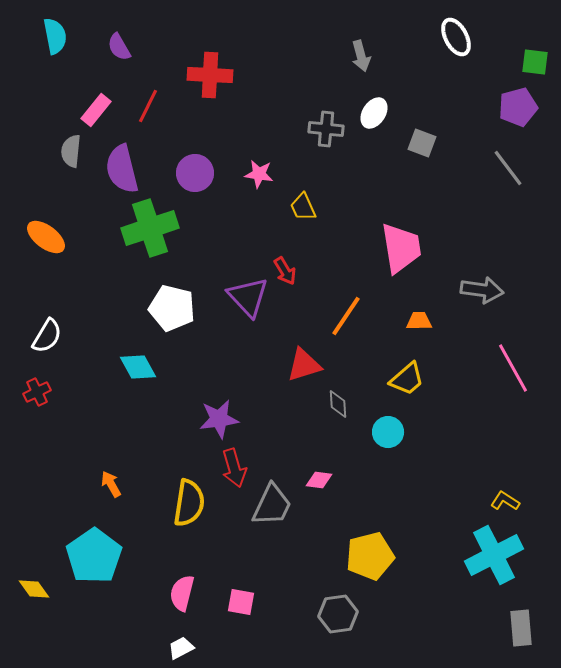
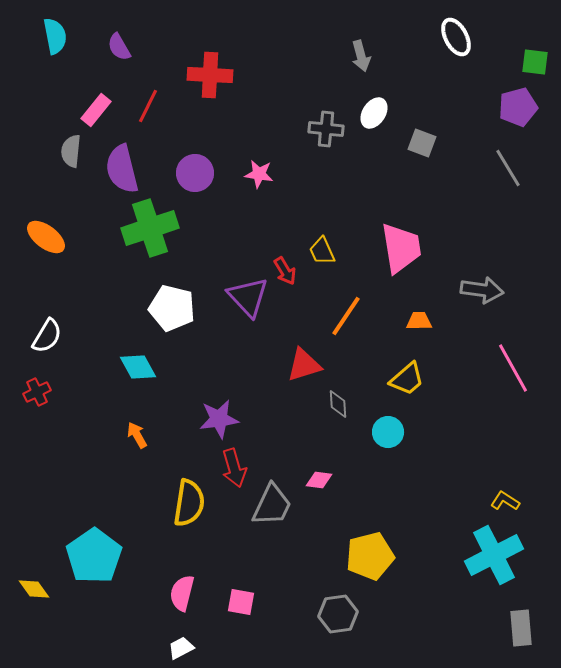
gray line at (508, 168): rotated 6 degrees clockwise
yellow trapezoid at (303, 207): moved 19 px right, 44 px down
orange arrow at (111, 484): moved 26 px right, 49 px up
